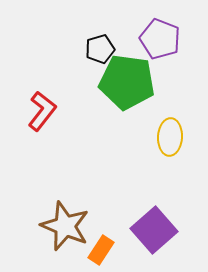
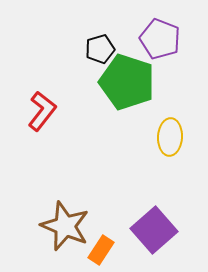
green pentagon: rotated 10 degrees clockwise
